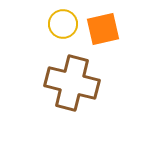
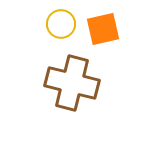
yellow circle: moved 2 px left
